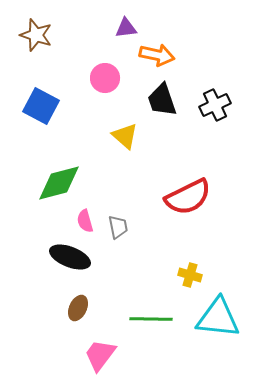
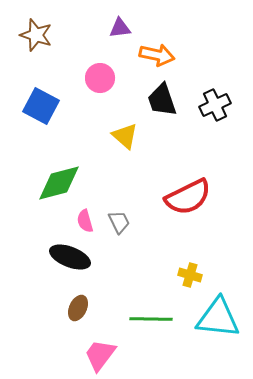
purple triangle: moved 6 px left
pink circle: moved 5 px left
gray trapezoid: moved 1 px right, 5 px up; rotated 15 degrees counterclockwise
